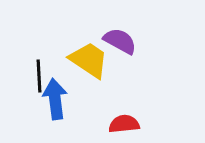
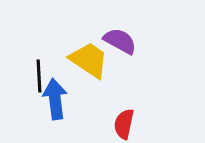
red semicircle: rotated 72 degrees counterclockwise
